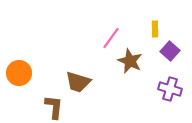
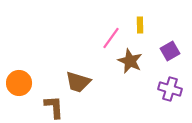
yellow rectangle: moved 15 px left, 4 px up
purple square: rotated 18 degrees clockwise
orange circle: moved 10 px down
brown L-shape: rotated 10 degrees counterclockwise
